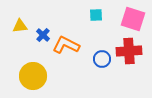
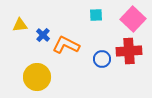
pink square: rotated 25 degrees clockwise
yellow triangle: moved 1 px up
yellow circle: moved 4 px right, 1 px down
